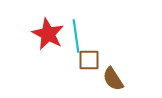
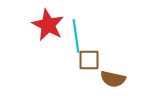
red star: moved 9 px up
brown semicircle: rotated 45 degrees counterclockwise
